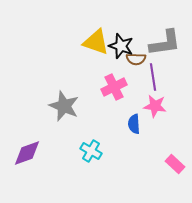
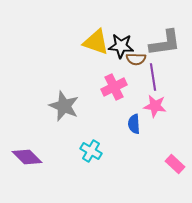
black star: rotated 15 degrees counterclockwise
purple diamond: moved 4 px down; rotated 64 degrees clockwise
